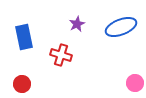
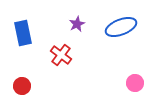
blue rectangle: moved 1 px left, 4 px up
red cross: rotated 20 degrees clockwise
red circle: moved 2 px down
